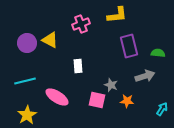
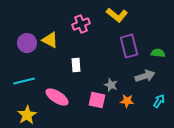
yellow L-shape: rotated 45 degrees clockwise
white rectangle: moved 2 px left, 1 px up
cyan line: moved 1 px left
cyan arrow: moved 3 px left, 8 px up
